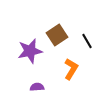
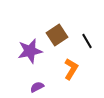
purple semicircle: rotated 24 degrees counterclockwise
